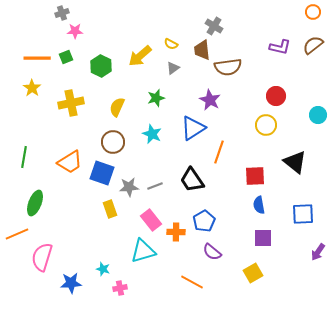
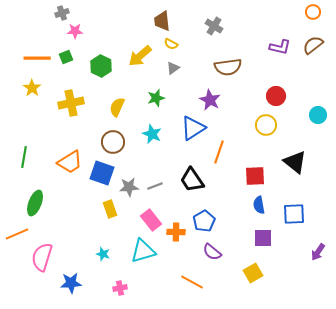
brown trapezoid at (202, 50): moved 40 px left, 29 px up
blue square at (303, 214): moved 9 px left
cyan star at (103, 269): moved 15 px up
